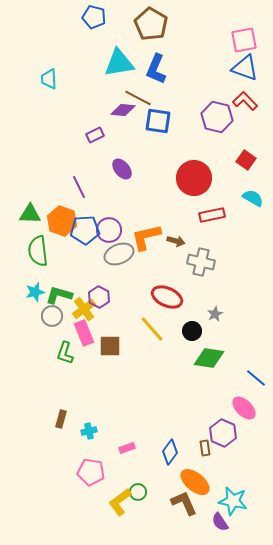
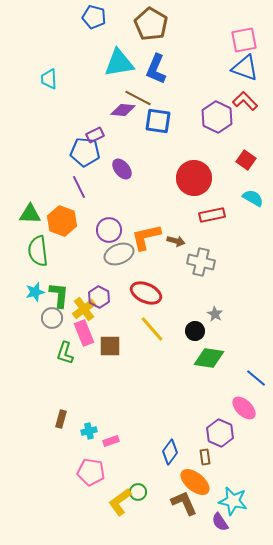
purple hexagon at (217, 117): rotated 12 degrees clockwise
blue pentagon at (85, 230): moved 78 px up; rotated 8 degrees clockwise
green L-shape at (59, 295): rotated 80 degrees clockwise
red ellipse at (167, 297): moved 21 px left, 4 px up
gray star at (215, 314): rotated 14 degrees counterclockwise
gray circle at (52, 316): moved 2 px down
black circle at (192, 331): moved 3 px right
purple hexagon at (223, 433): moved 3 px left
pink rectangle at (127, 448): moved 16 px left, 7 px up
brown rectangle at (205, 448): moved 9 px down
